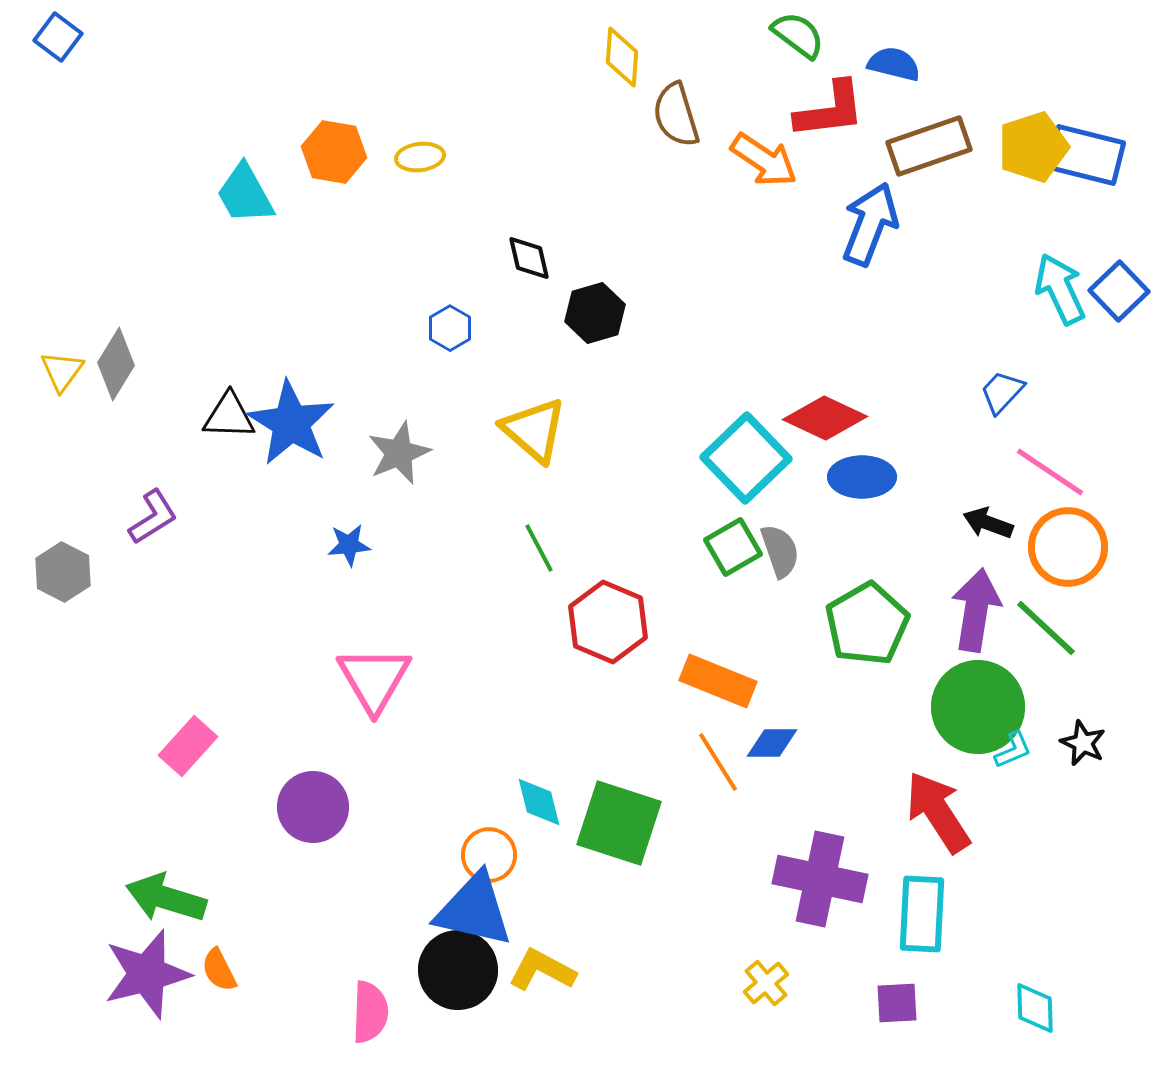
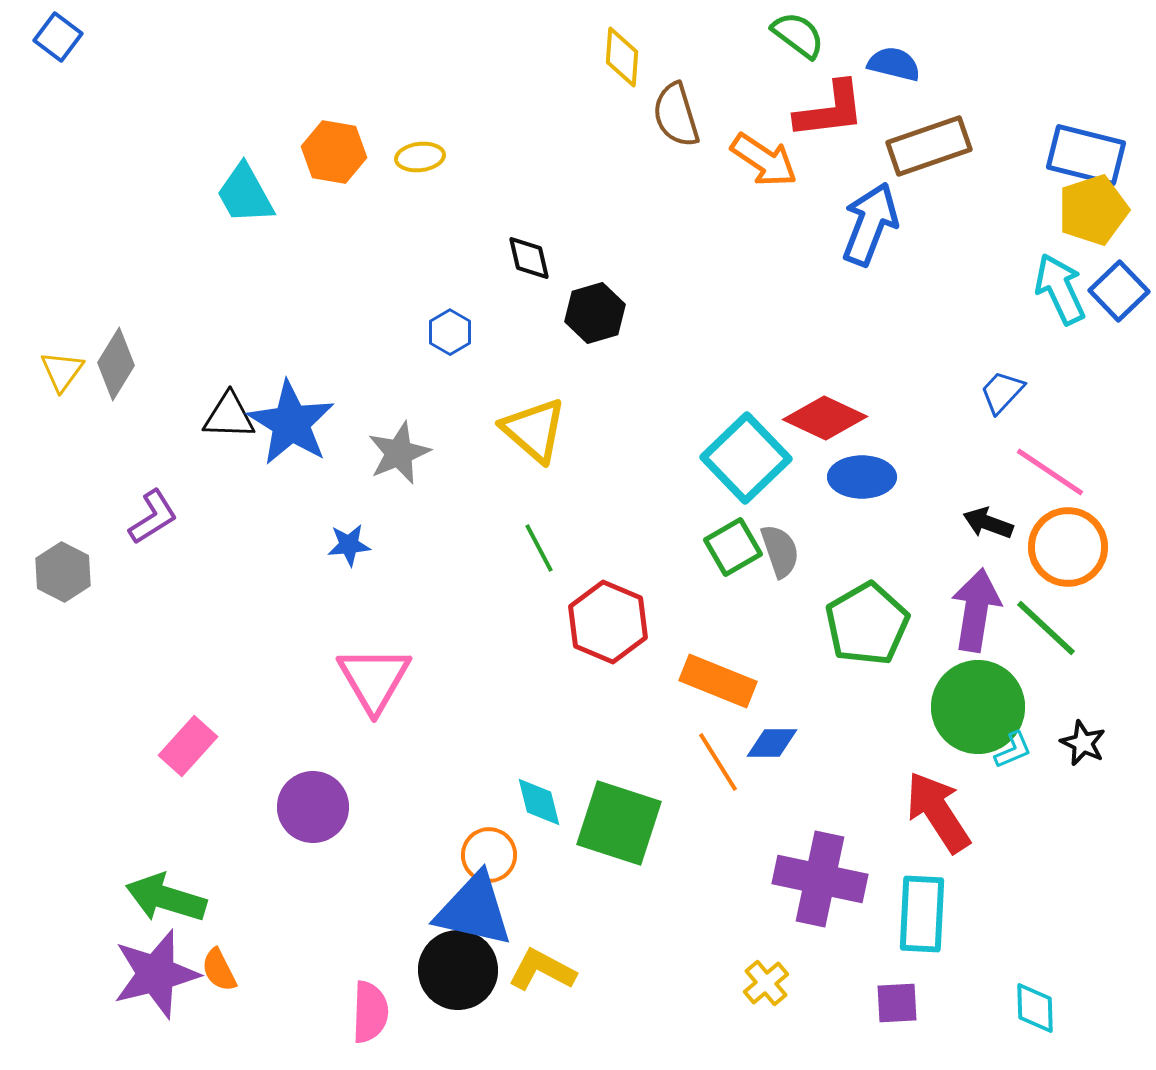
yellow pentagon at (1033, 147): moved 60 px right, 63 px down
blue hexagon at (450, 328): moved 4 px down
purple star at (147, 974): moved 9 px right
